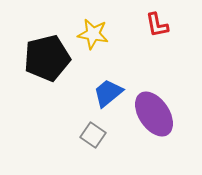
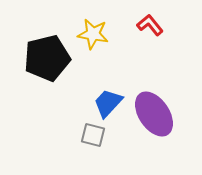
red L-shape: moved 7 px left; rotated 152 degrees clockwise
blue trapezoid: moved 10 px down; rotated 8 degrees counterclockwise
gray square: rotated 20 degrees counterclockwise
